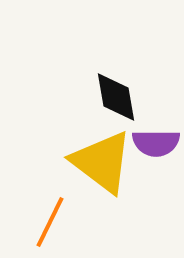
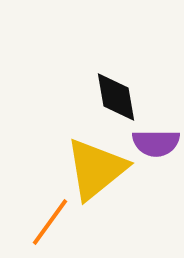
yellow triangle: moved 6 px left, 7 px down; rotated 44 degrees clockwise
orange line: rotated 10 degrees clockwise
